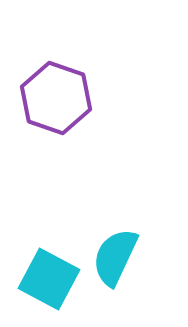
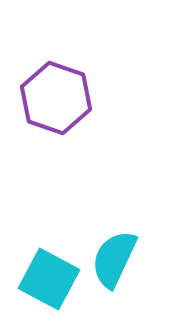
cyan semicircle: moved 1 px left, 2 px down
